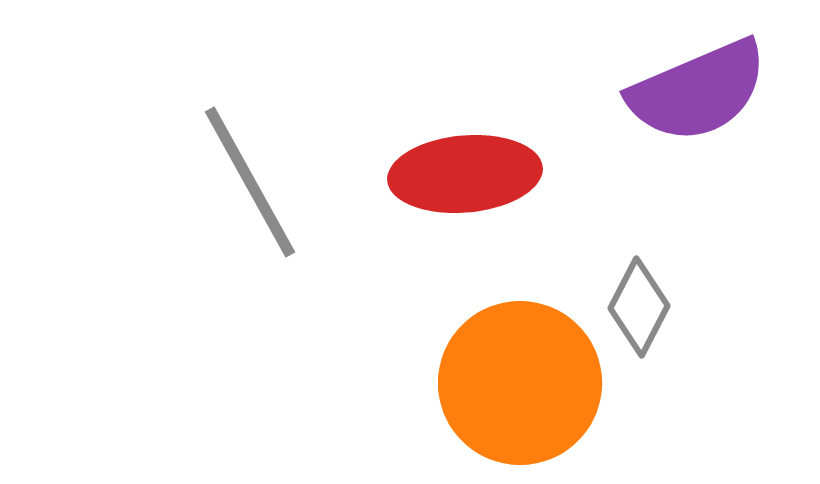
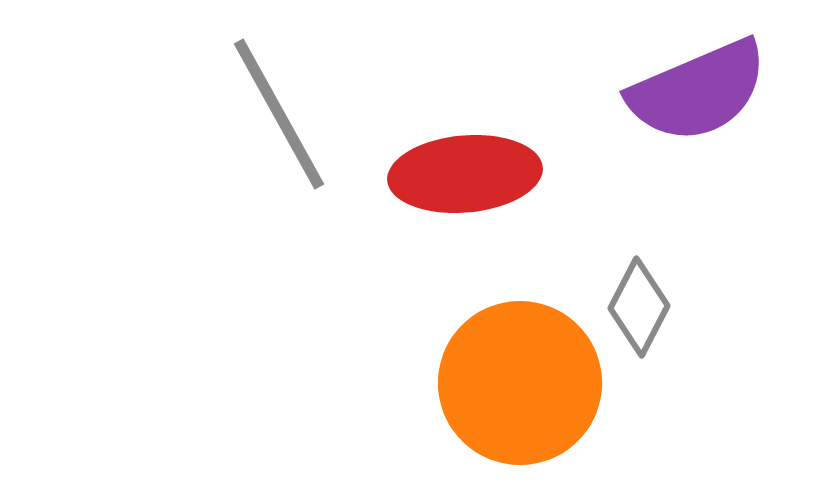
gray line: moved 29 px right, 68 px up
